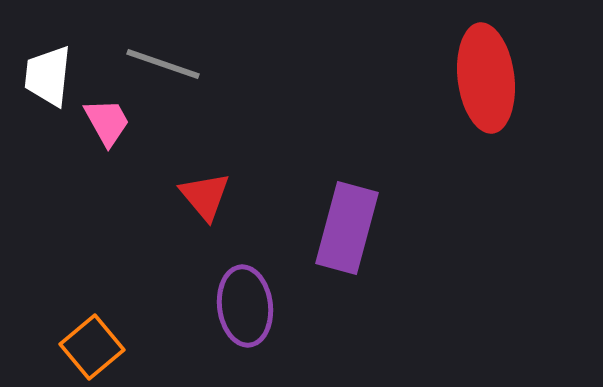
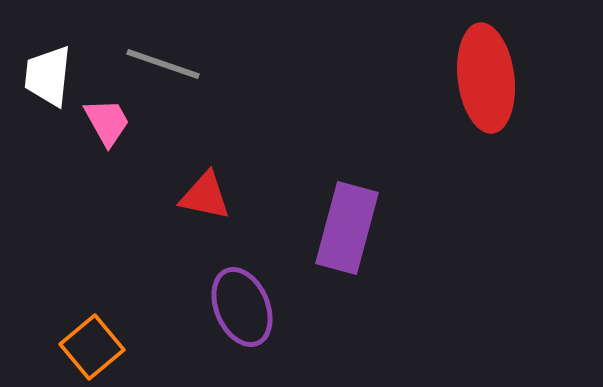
red triangle: rotated 38 degrees counterclockwise
purple ellipse: moved 3 px left, 1 px down; rotated 16 degrees counterclockwise
